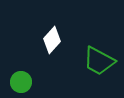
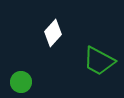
white diamond: moved 1 px right, 7 px up
